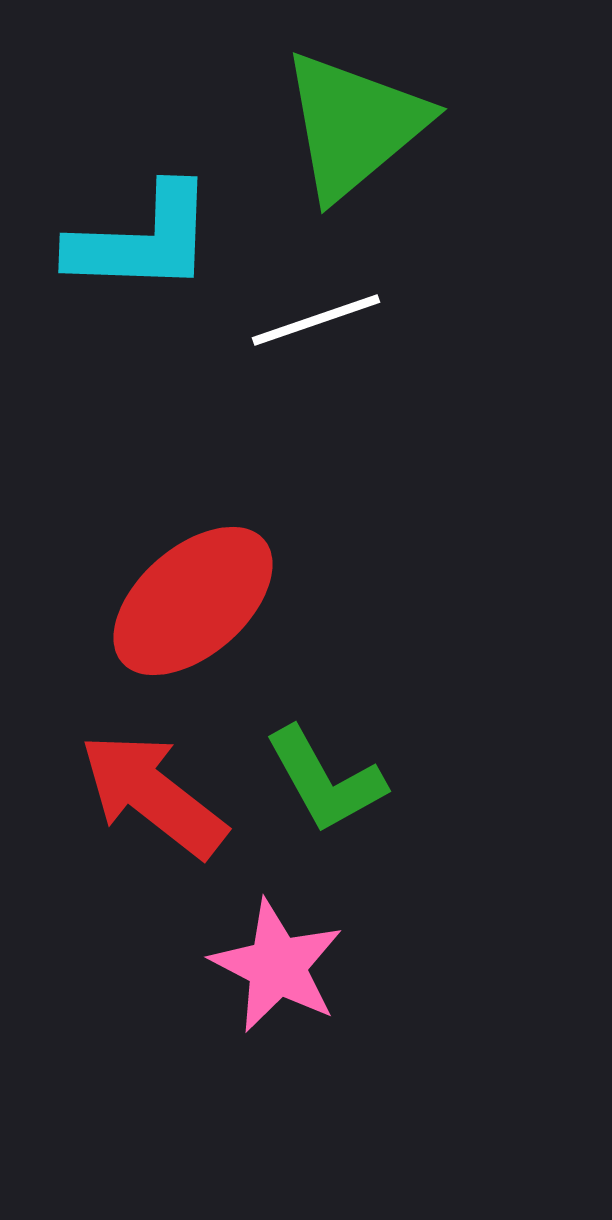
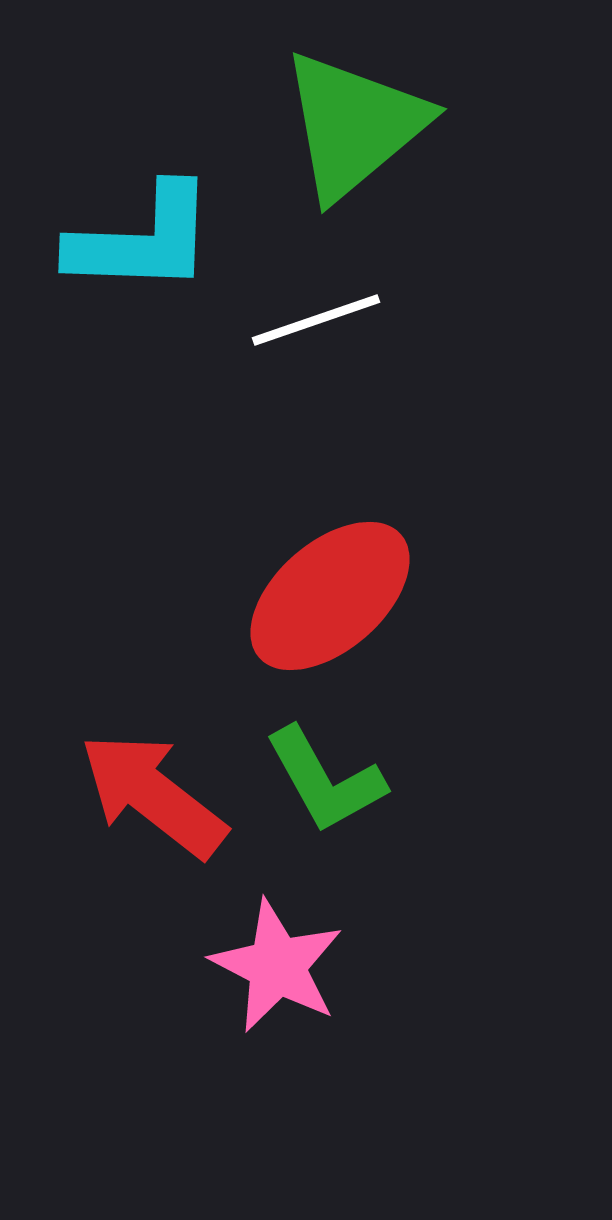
red ellipse: moved 137 px right, 5 px up
